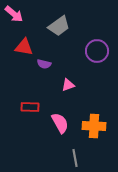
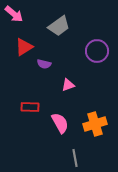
red triangle: rotated 42 degrees counterclockwise
orange cross: moved 1 px right, 2 px up; rotated 20 degrees counterclockwise
